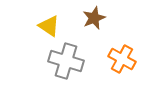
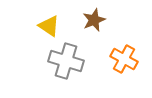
brown star: moved 2 px down
orange cross: moved 2 px right
